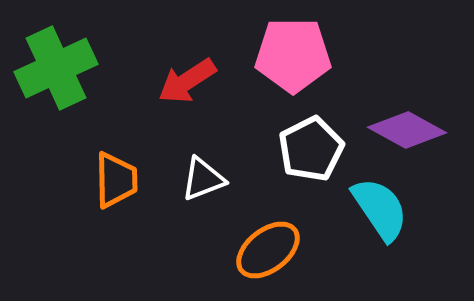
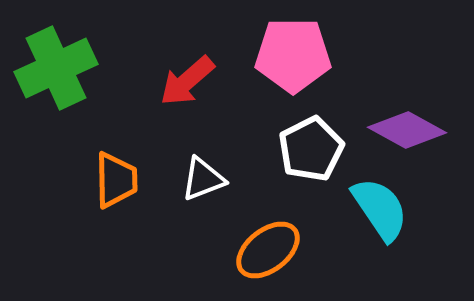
red arrow: rotated 8 degrees counterclockwise
